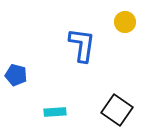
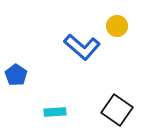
yellow circle: moved 8 px left, 4 px down
blue L-shape: moved 2 px down; rotated 123 degrees clockwise
blue pentagon: rotated 20 degrees clockwise
